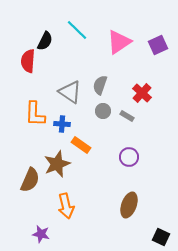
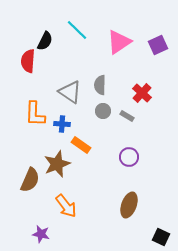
gray semicircle: rotated 18 degrees counterclockwise
orange arrow: rotated 25 degrees counterclockwise
